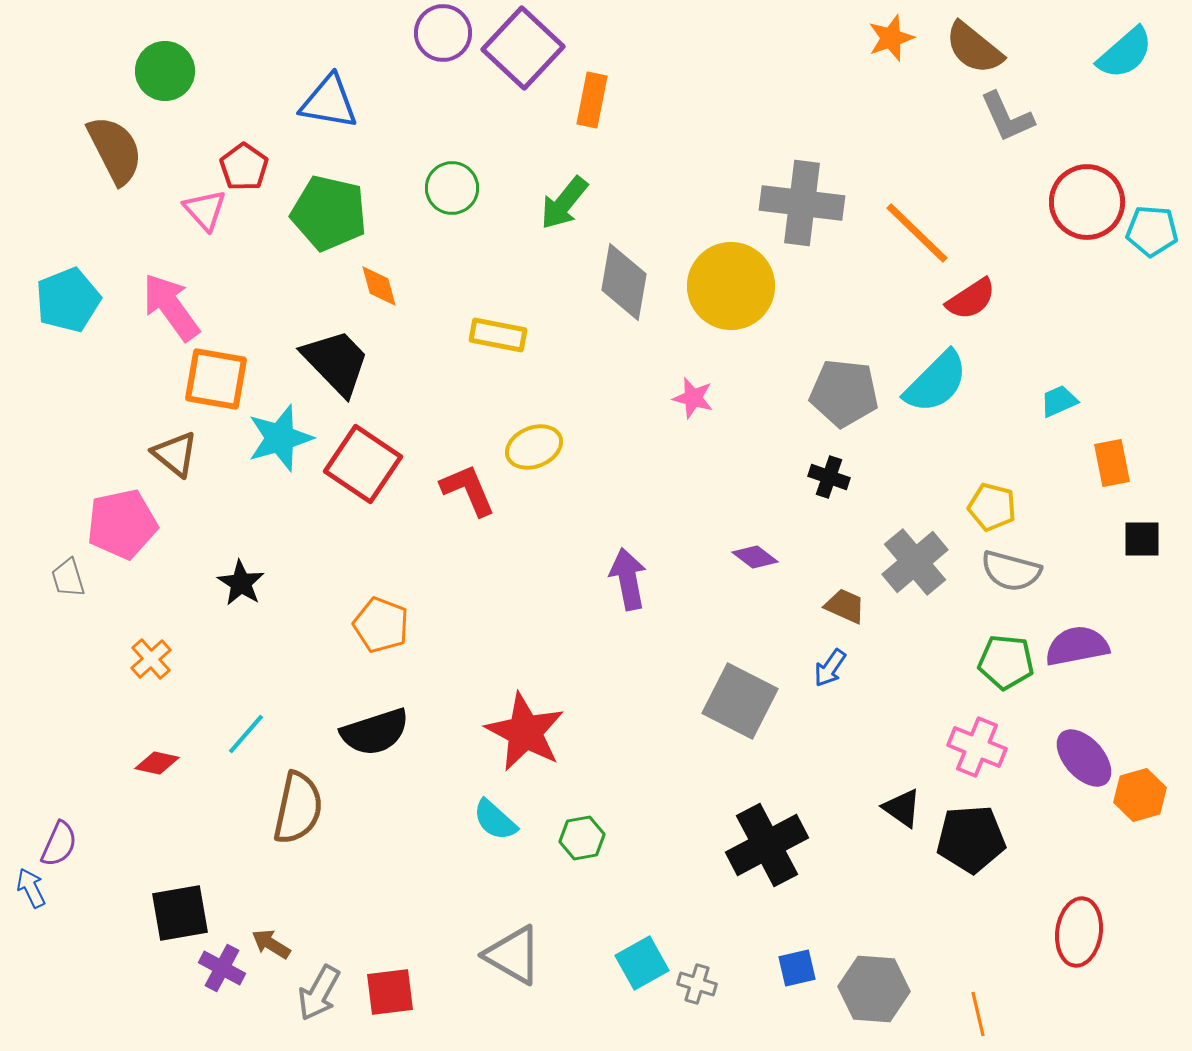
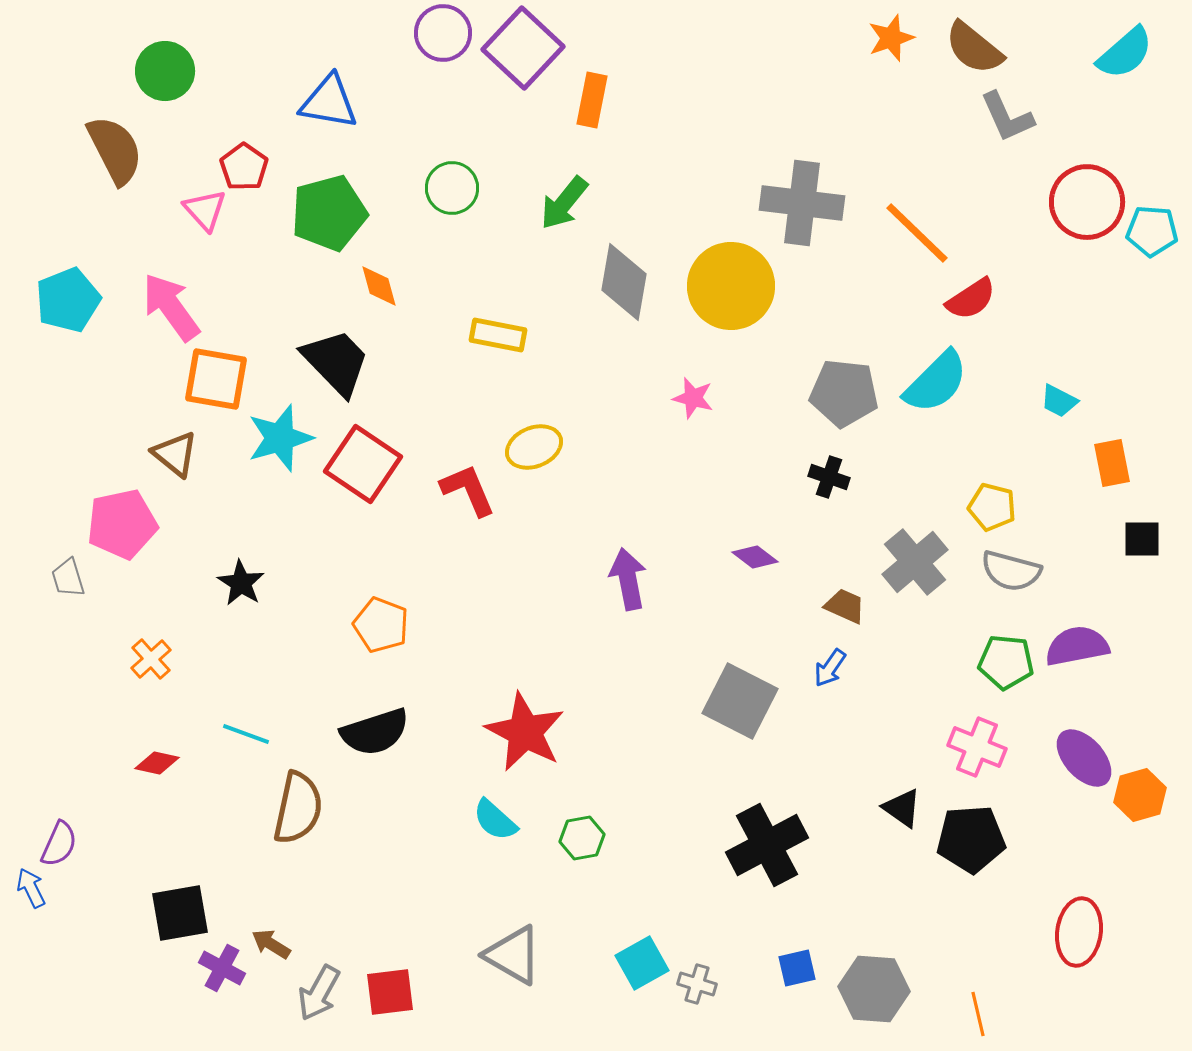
green pentagon at (329, 213): rotated 28 degrees counterclockwise
cyan trapezoid at (1059, 401): rotated 129 degrees counterclockwise
cyan line at (246, 734): rotated 69 degrees clockwise
